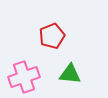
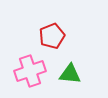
pink cross: moved 6 px right, 6 px up
